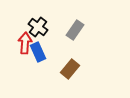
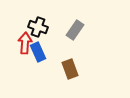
black cross: rotated 18 degrees counterclockwise
brown rectangle: rotated 60 degrees counterclockwise
